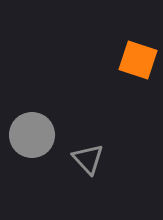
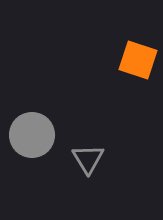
gray triangle: rotated 12 degrees clockwise
